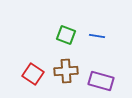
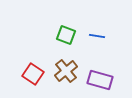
brown cross: rotated 35 degrees counterclockwise
purple rectangle: moved 1 px left, 1 px up
